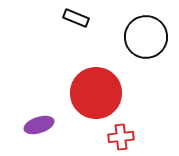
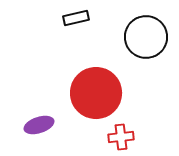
black rectangle: rotated 35 degrees counterclockwise
